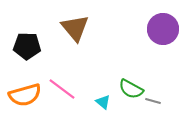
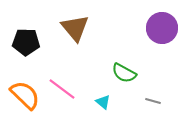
purple circle: moved 1 px left, 1 px up
black pentagon: moved 1 px left, 4 px up
green semicircle: moved 7 px left, 16 px up
orange semicircle: rotated 120 degrees counterclockwise
